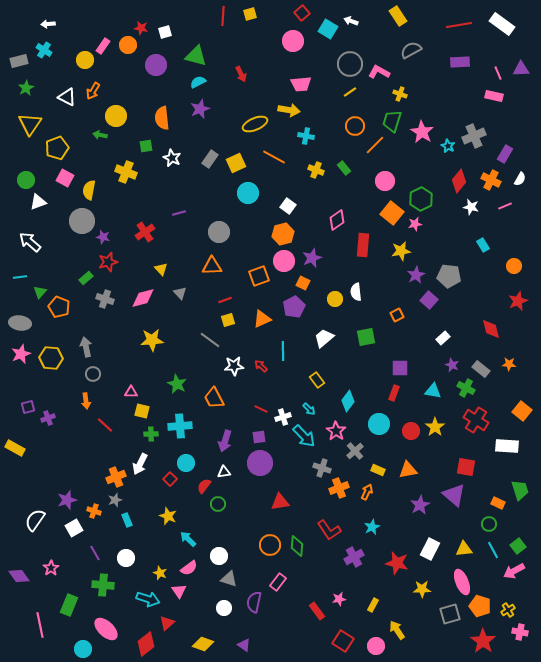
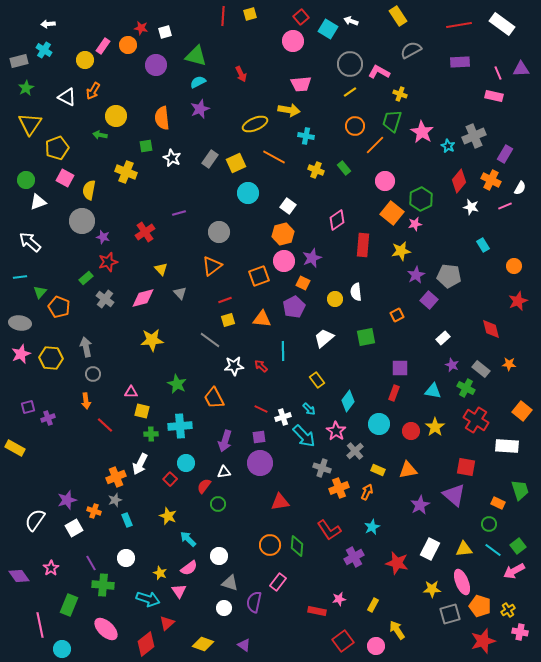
red square at (302, 13): moved 1 px left, 4 px down
white semicircle at (520, 179): moved 9 px down
orange triangle at (212, 266): rotated 35 degrees counterclockwise
gray cross at (105, 299): rotated 18 degrees clockwise
orange triangle at (262, 319): rotated 30 degrees clockwise
cyan line at (493, 550): rotated 24 degrees counterclockwise
purple line at (95, 553): moved 4 px left, 10 px down
gray triangle at (229, 579): moved 1 px right, 4 px down
yellow star at (422, 589): moved 10 px right
red rectangle at (317, 611): rotated 42 degrees counterclockwise
red square at (343, 641): rotated 20 degrees clockwise
red star at (483, 641): rotated 20 degrees clockwise
cyan circle at (83, 649): moved 21 px left
